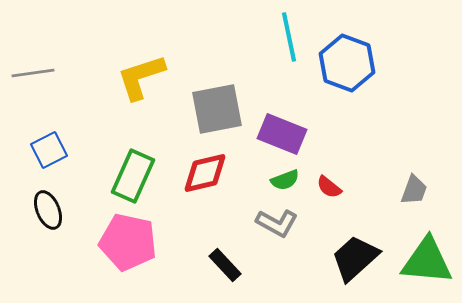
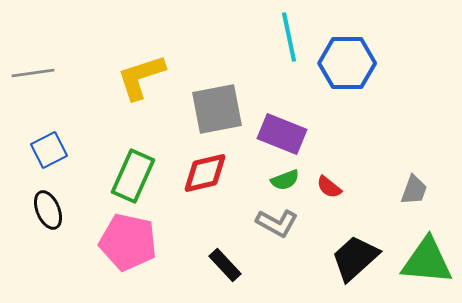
blue hexagon: rotated 20 degrees counterclockwise
